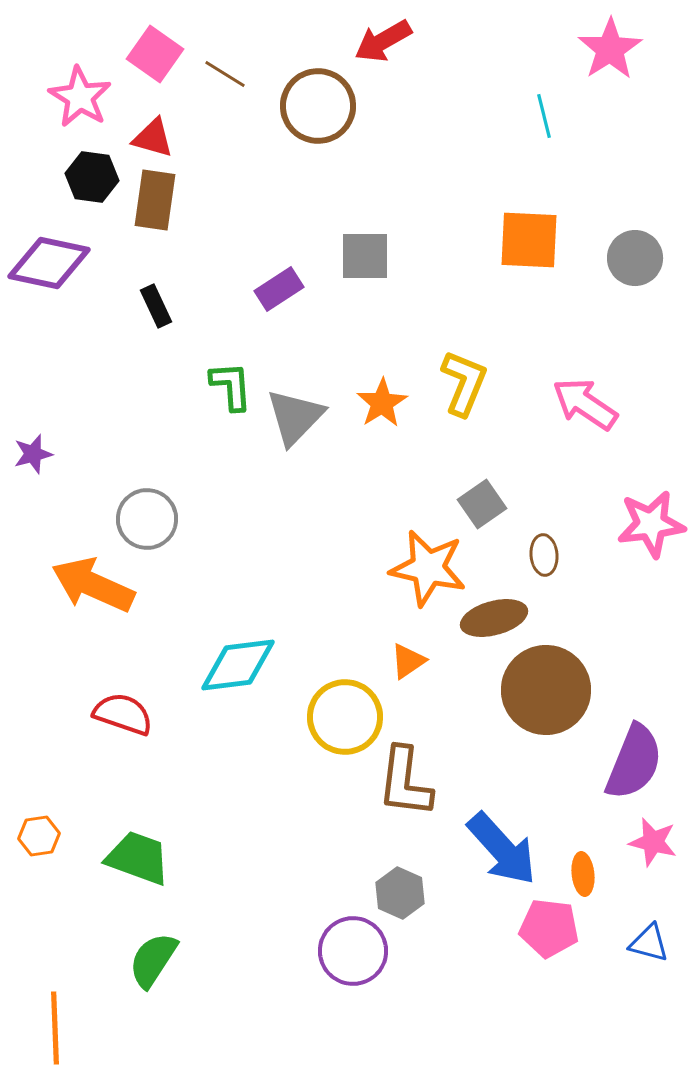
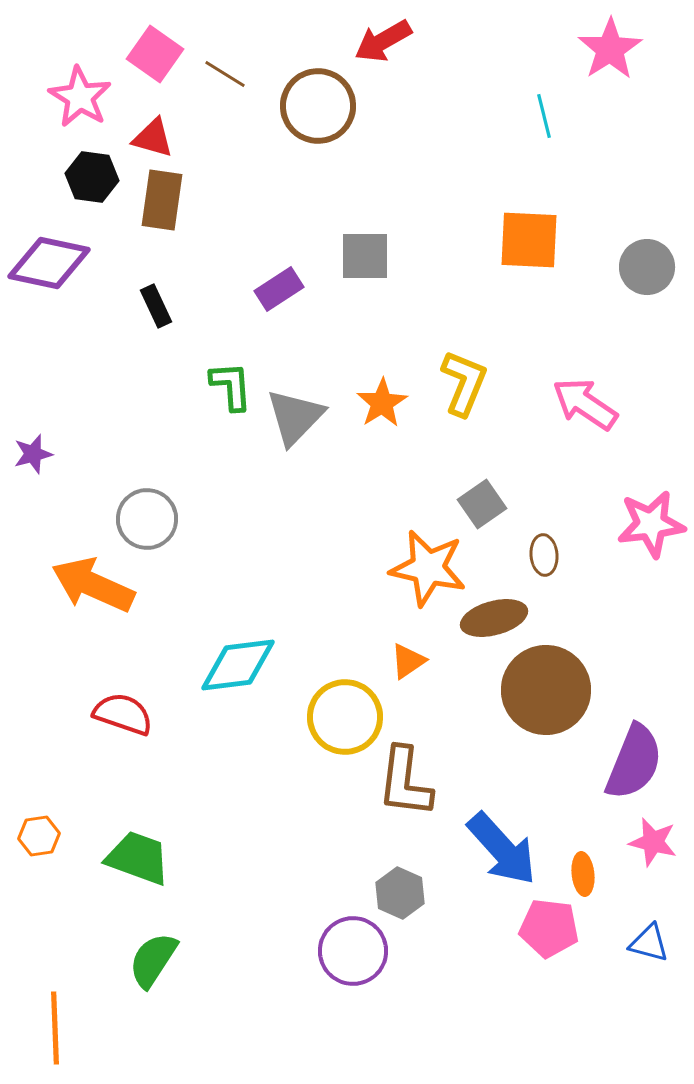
brown rectangle at (155, 200): moved 7 px right
gray circle at (635, 258): moved 12 px right, 9 px down
